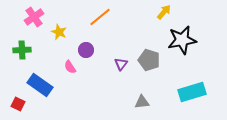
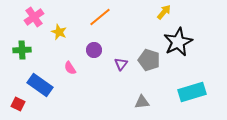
black star: moved 4 px left, 2 px down; rotated 16 degrees counterclockwise
purple circle: moved 8 px right
pink semicircle: moved 1 px down
